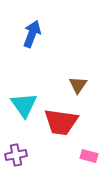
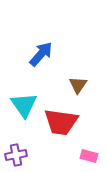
blue arrow: moved 9 px right, 20 px down; rotated 20 degrees clockwise
